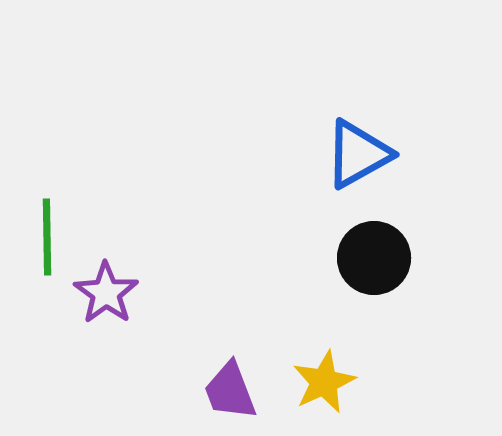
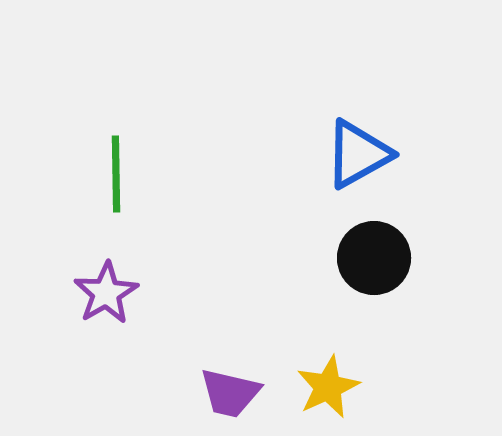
green line: moved 69 px right, 63 px up
purple star: rotated 6 degrees clockwise
yellow star: moved 4 px right, 5 px down
purple trapezoid: moved 2 px down; rotated 56 degrees counterclockwise
